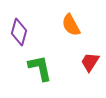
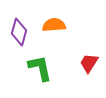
orange semicircle: moved 17 px left; rotated 115 degrees clockwise
red trapezoid: moved 1 px left, 1 px down
